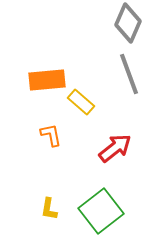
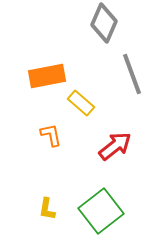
gray diamond: moved 24 px left
gray line: moved 3 px right
orange rectangle: moved 4 px up; rotated 6 degrees counterclockwise
yellow rectangle: moved 1 px down
red arrow: moved 2 px up
yellow L-shape: moved 2 px left
